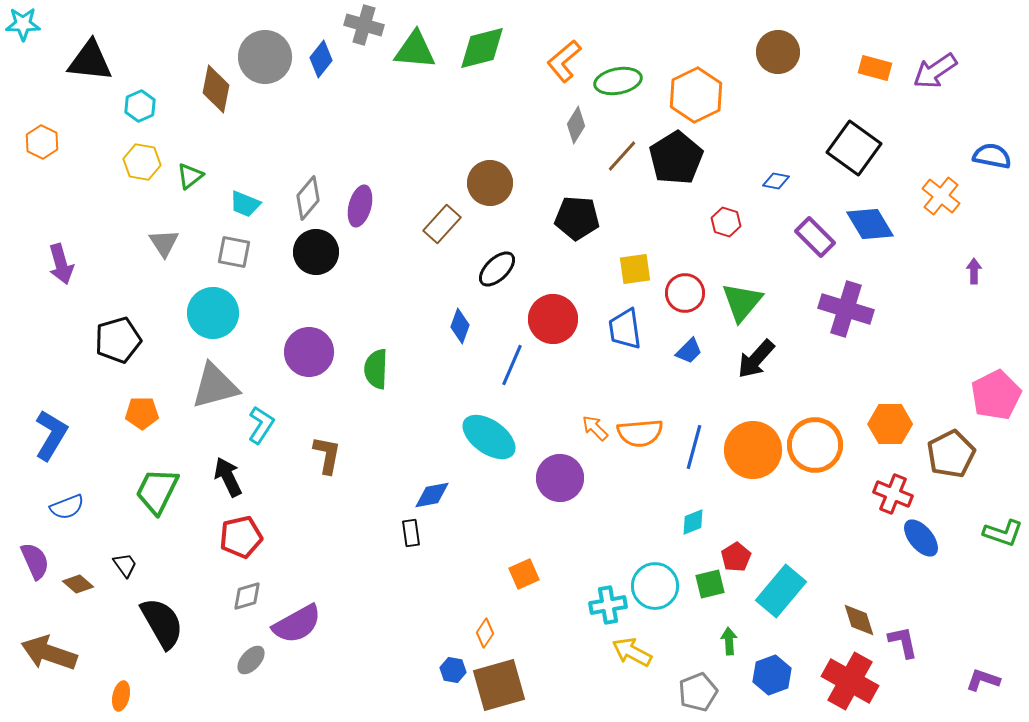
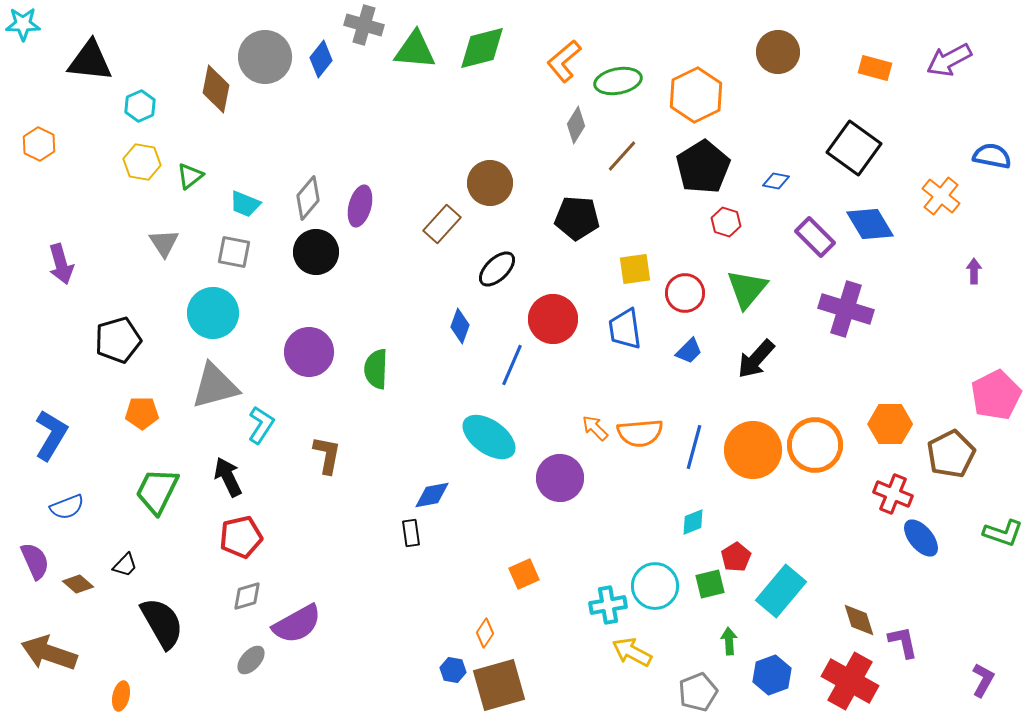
purple arrow at (935, 71): moved 14 px right, 11 px up; rotated 6 degrees clockwise
orange hexagon at (42, 142): moved 3 px left, 2 px down
black pentagon at (676, 158): moved 27 px right, 9 px down
green triangle at (742, 302): moved 5 px right, 13 px up
black trapezoid at (125, 565): rotated 80 degrees clockwise
purple L-shape at (983, 680): rotated 100 degrees clockwise
